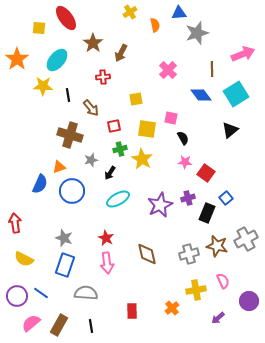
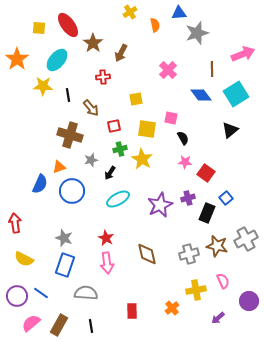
red ellipse at (66, 18): moved 2 px right, 7 px down
